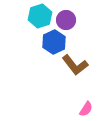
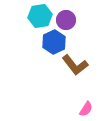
cyan hexagon: rotated 10 degrees clockwise
